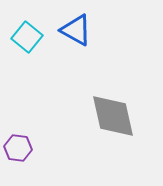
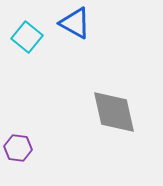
blue triangle: moved 1 px left, 7 px up
gray diamond: moved 1 px right, 4 px up
